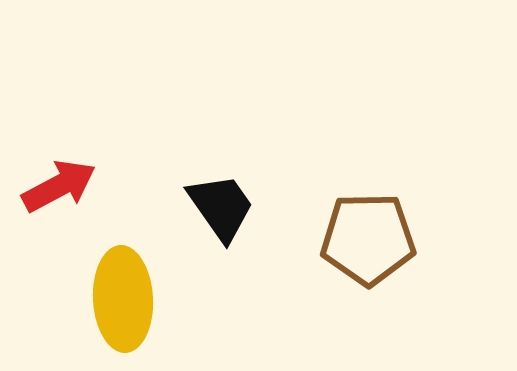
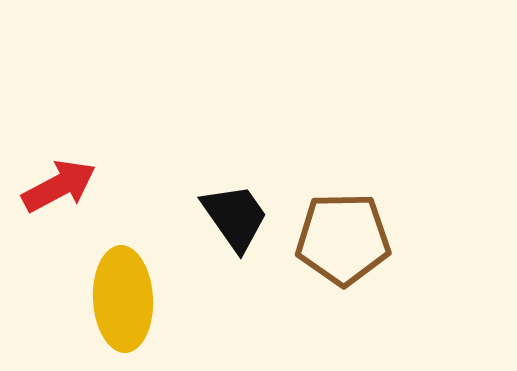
black trapezoid: moved 14 px right, 10 px down
brown pentagon: moved 25 px left
